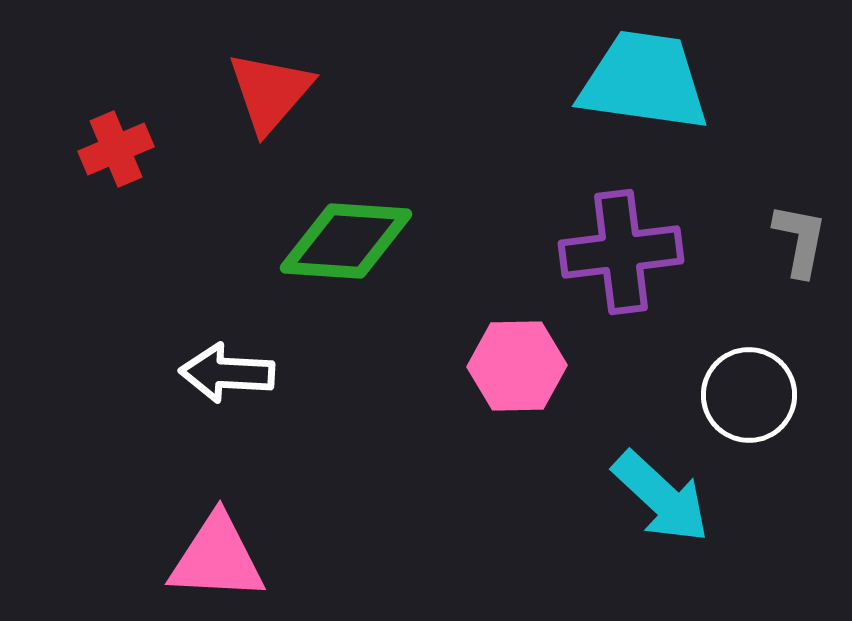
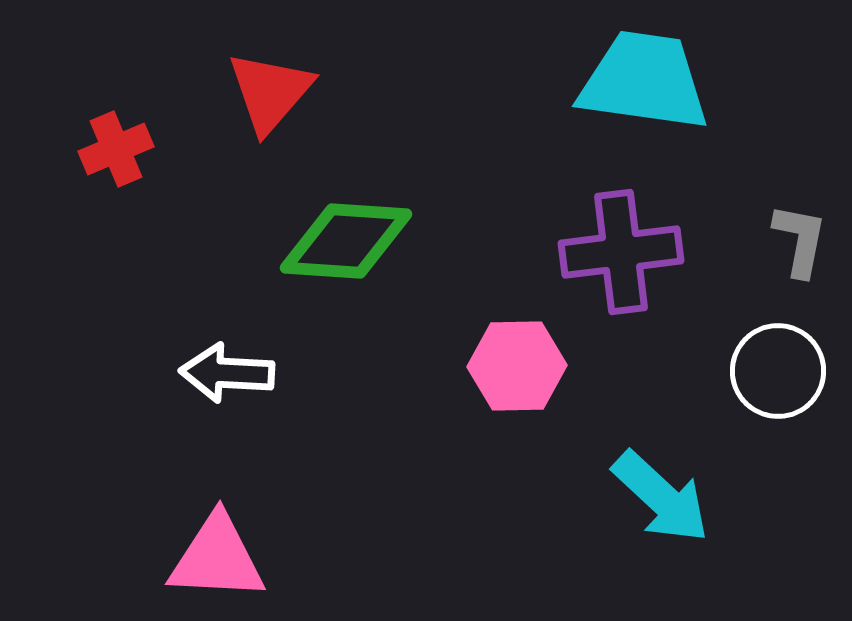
white circle: moved 29 px right, 24 px up
